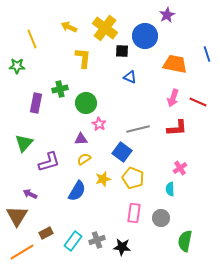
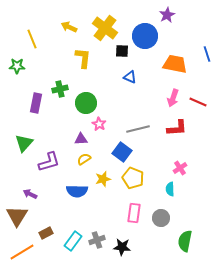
blue semicircle: rotated 60 degrees clockwise
